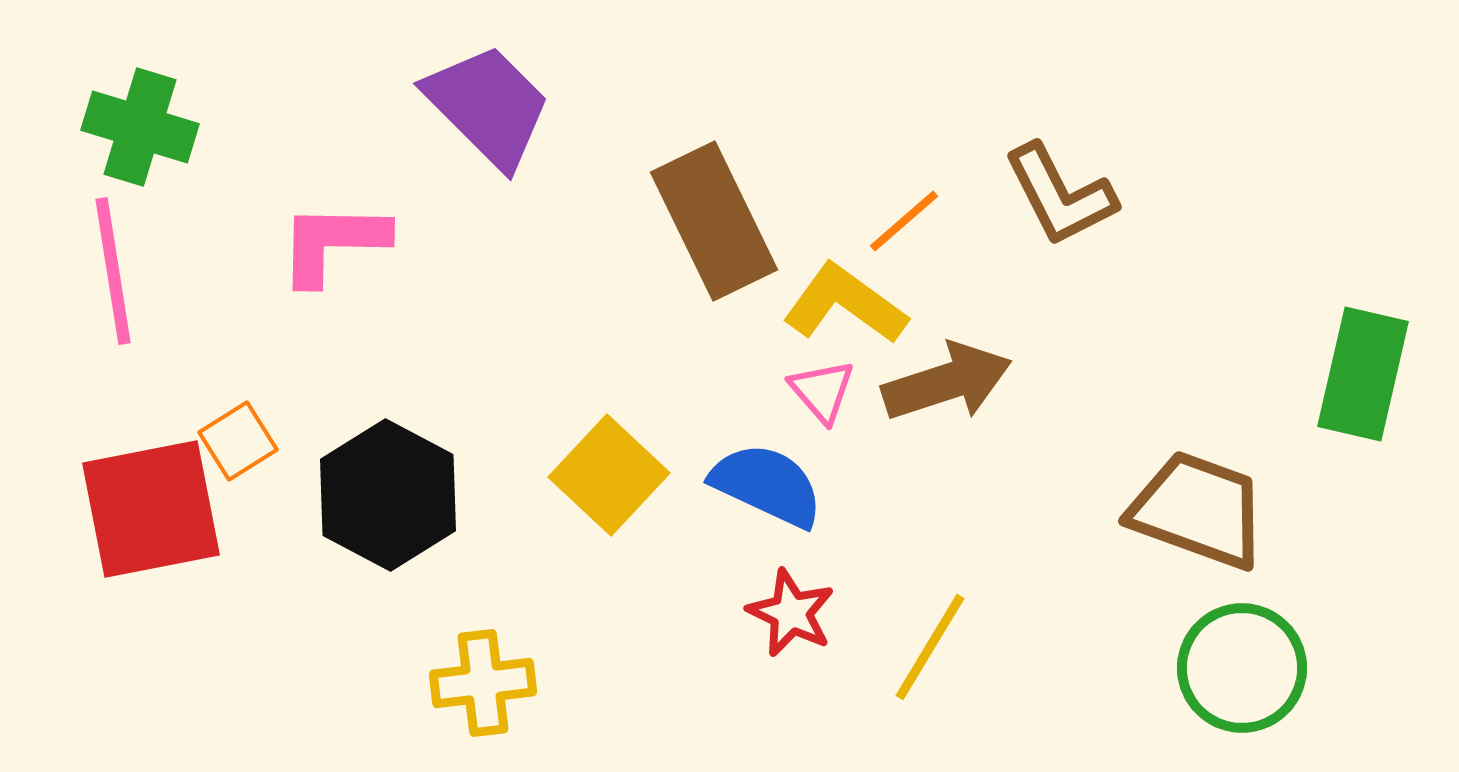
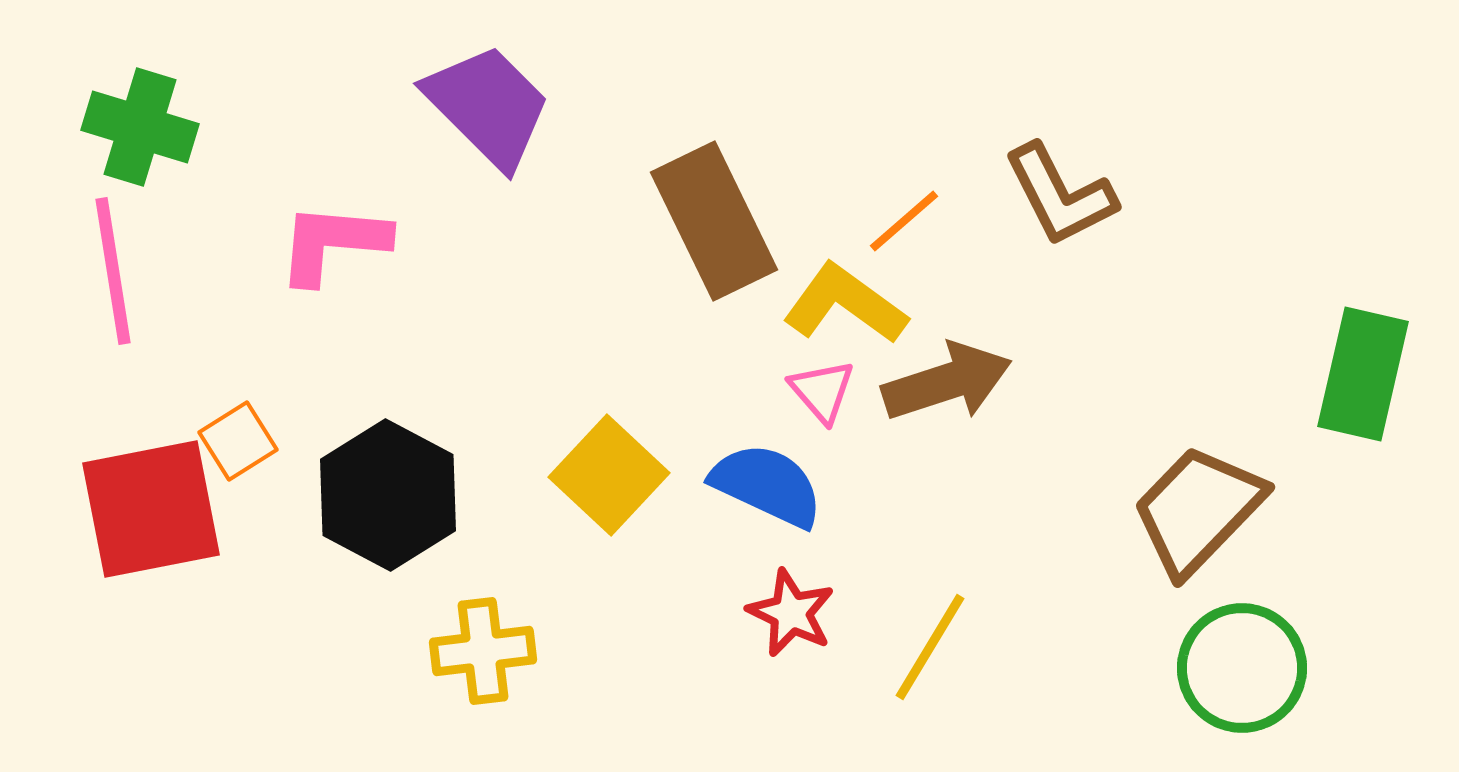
pink L-shape: rotated 4 degrees clockwise
brown trapezoid: rotated 66 degrees counterclockwise
yellow cross: moved 32 px up
